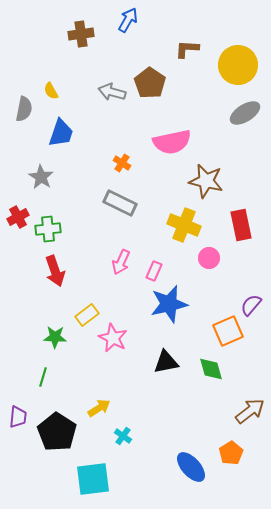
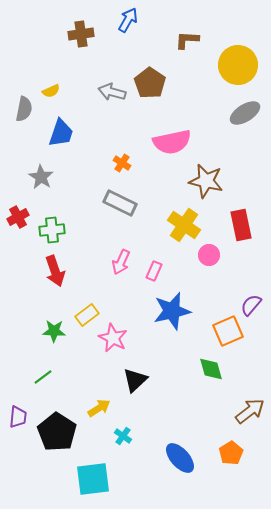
brown L-shape: moved 9 px up
yellow semicircle: rotated 84 degrees counterclockwise
yellow cross: rotated 12 degrees clockwise
green cross: moved 4 px right, 1 px down
pink circle: moved 3 px up
blue star: moved 3 px right, 7 px down
green star: moved 1 px left, 6 px up
black triangle: moved 31 px left, 18 px down; rotated 32 degrees counterclockwise
green line: rotated 36 degrees clockwise
blue ellipse: moved 11 px left, 9 px up
